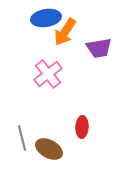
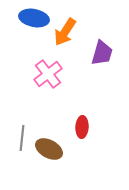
blue ellipse: moved 12 px left; rotated 20 degrees clockwise
purple trapezoid: moved 3 px right, 5 px down; rotated 64 degrees counterclockwise
gray line: rotated 20 degrees clockwise
